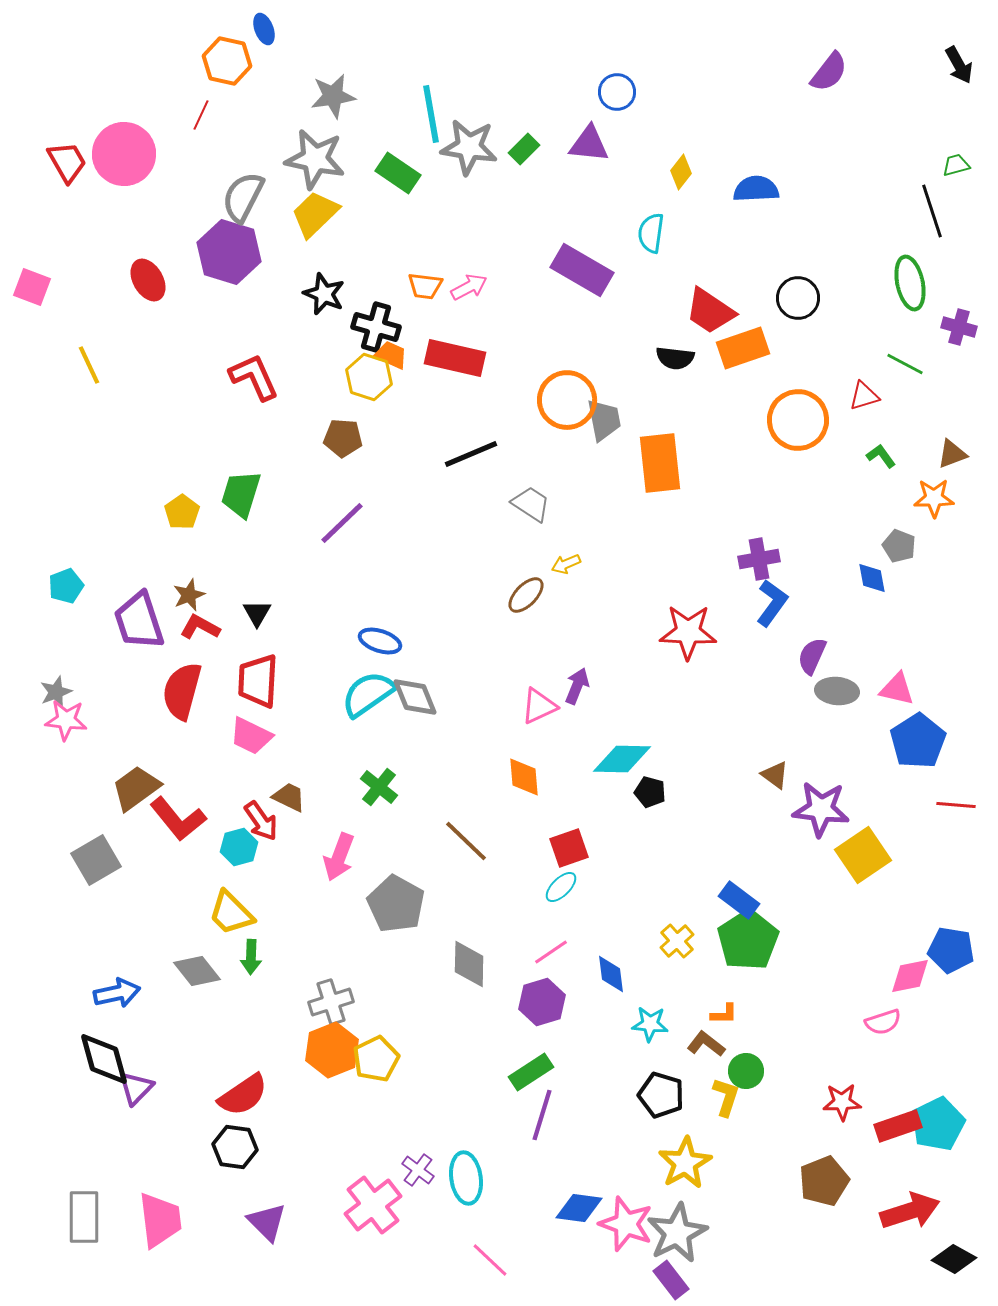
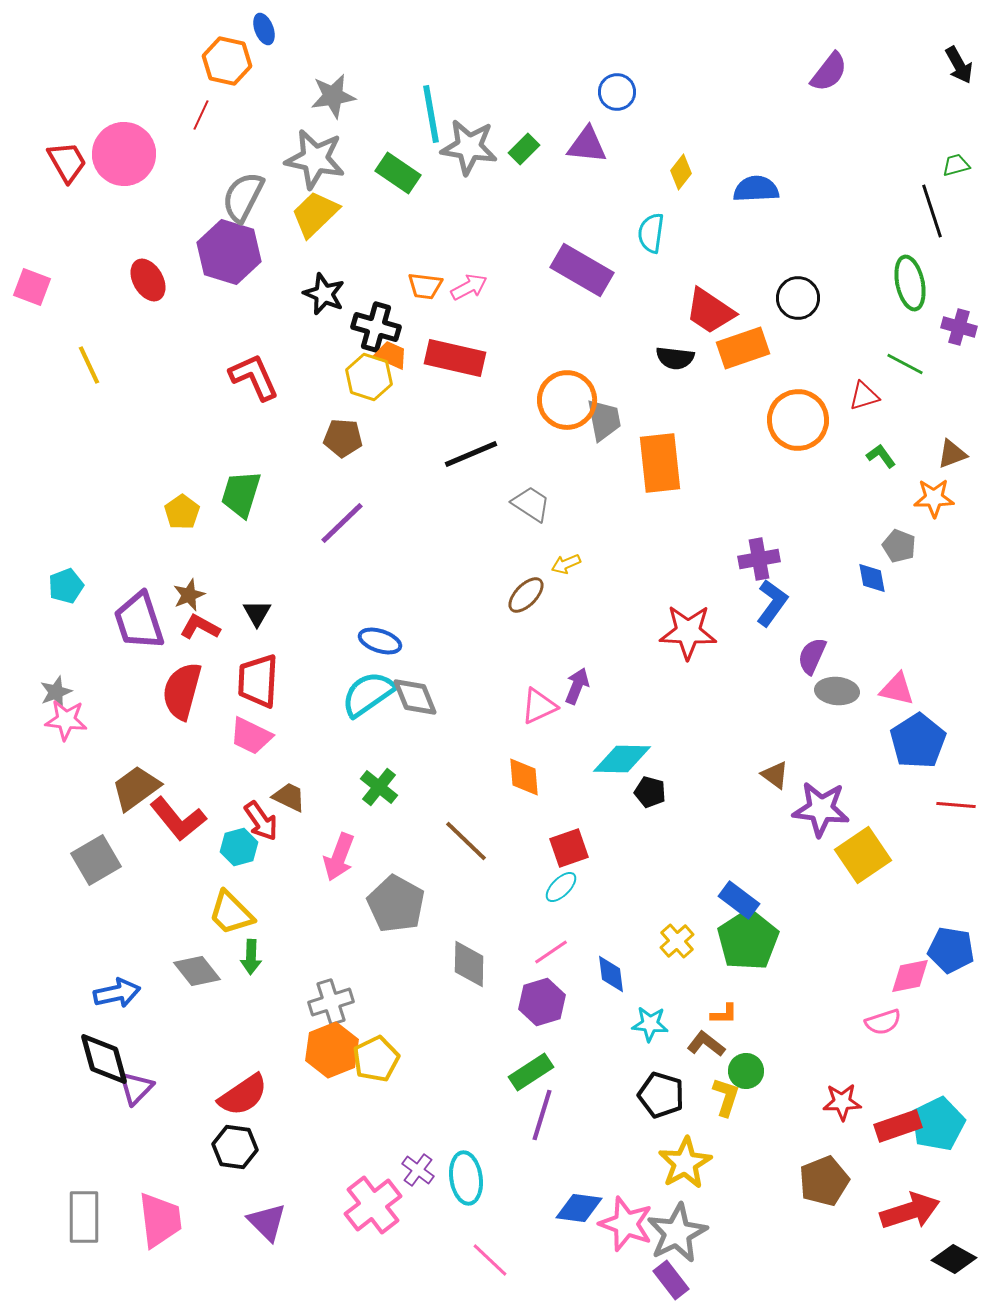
purple triangle at (589, 144): moved 2 px left, 1 px down
